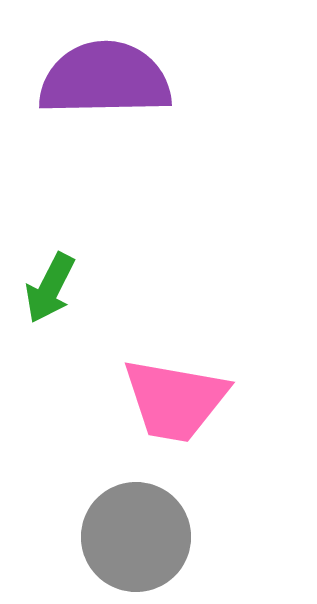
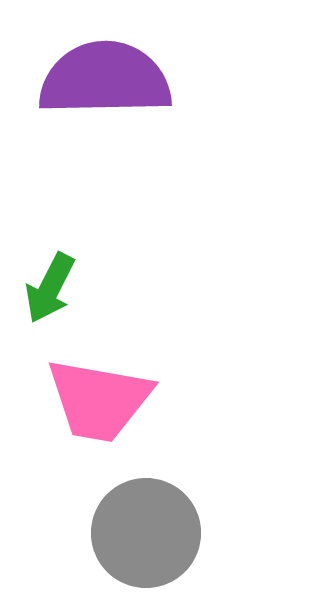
pink trapezoid: moved 76 px left
gray circle: moved 10 px right, 4 px up
